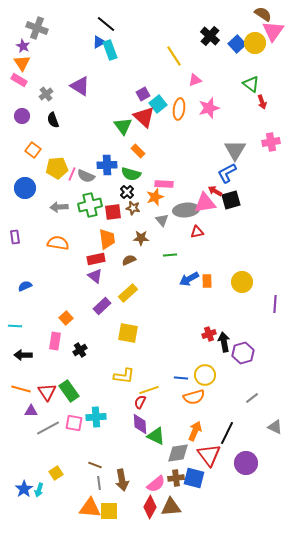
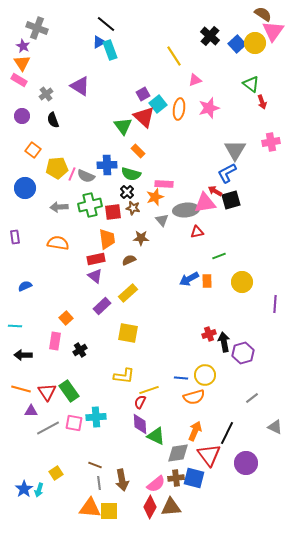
green line at (170, 255): moved 49 px right, 1 px down; rotated 16 degrees counterclockwise
